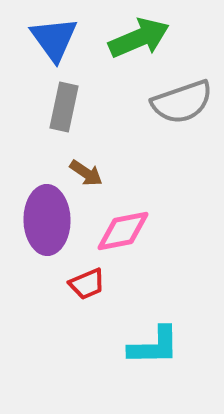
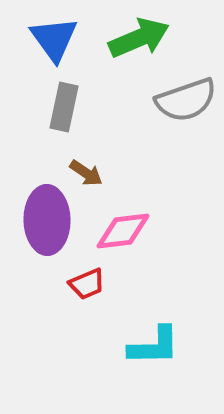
gray semicircle: moved 4 px right, 2 px up
pink diamond: rotated 4 degrees clockwise
